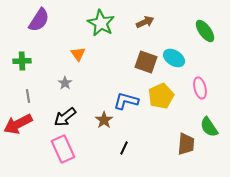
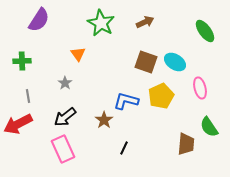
cyan ellipse: moved 1 px right, 4 px down
